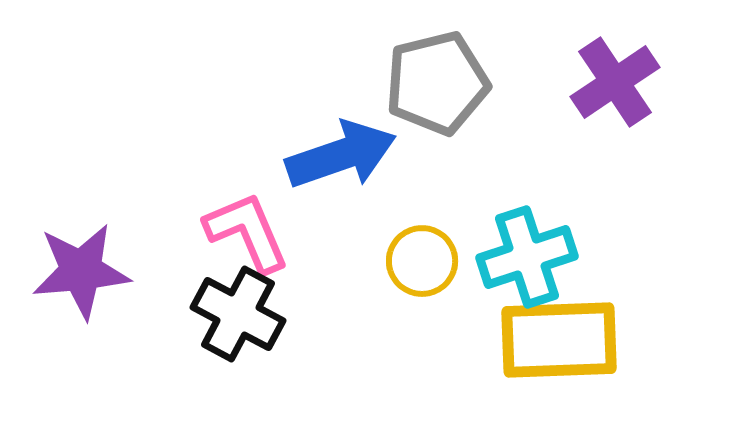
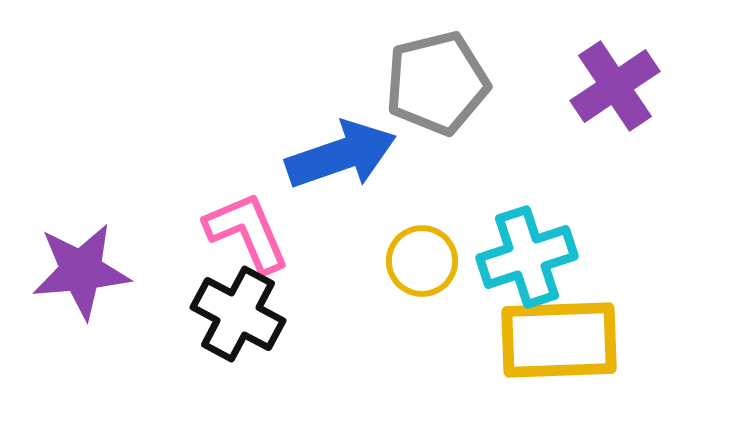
purple cross: moved 4 px down
